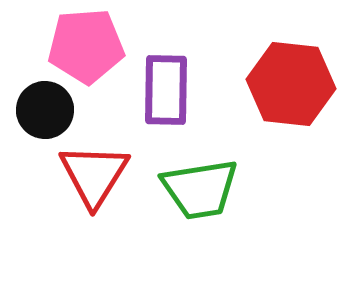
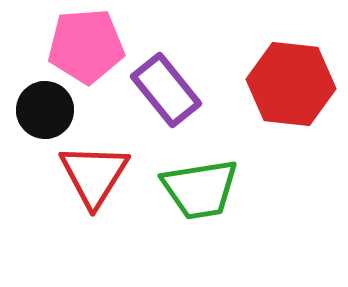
purple rectangle: rotated 40 degrees counterclockwise
